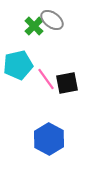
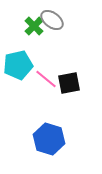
pink line: rotated 15 degrees counterclockwise
black square: moved 2 px right
blue hexagon: rotated 12 degrees counterclockwise
